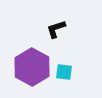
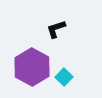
cyan square: moved 5 px down; rotated 36 degrees clockwise
